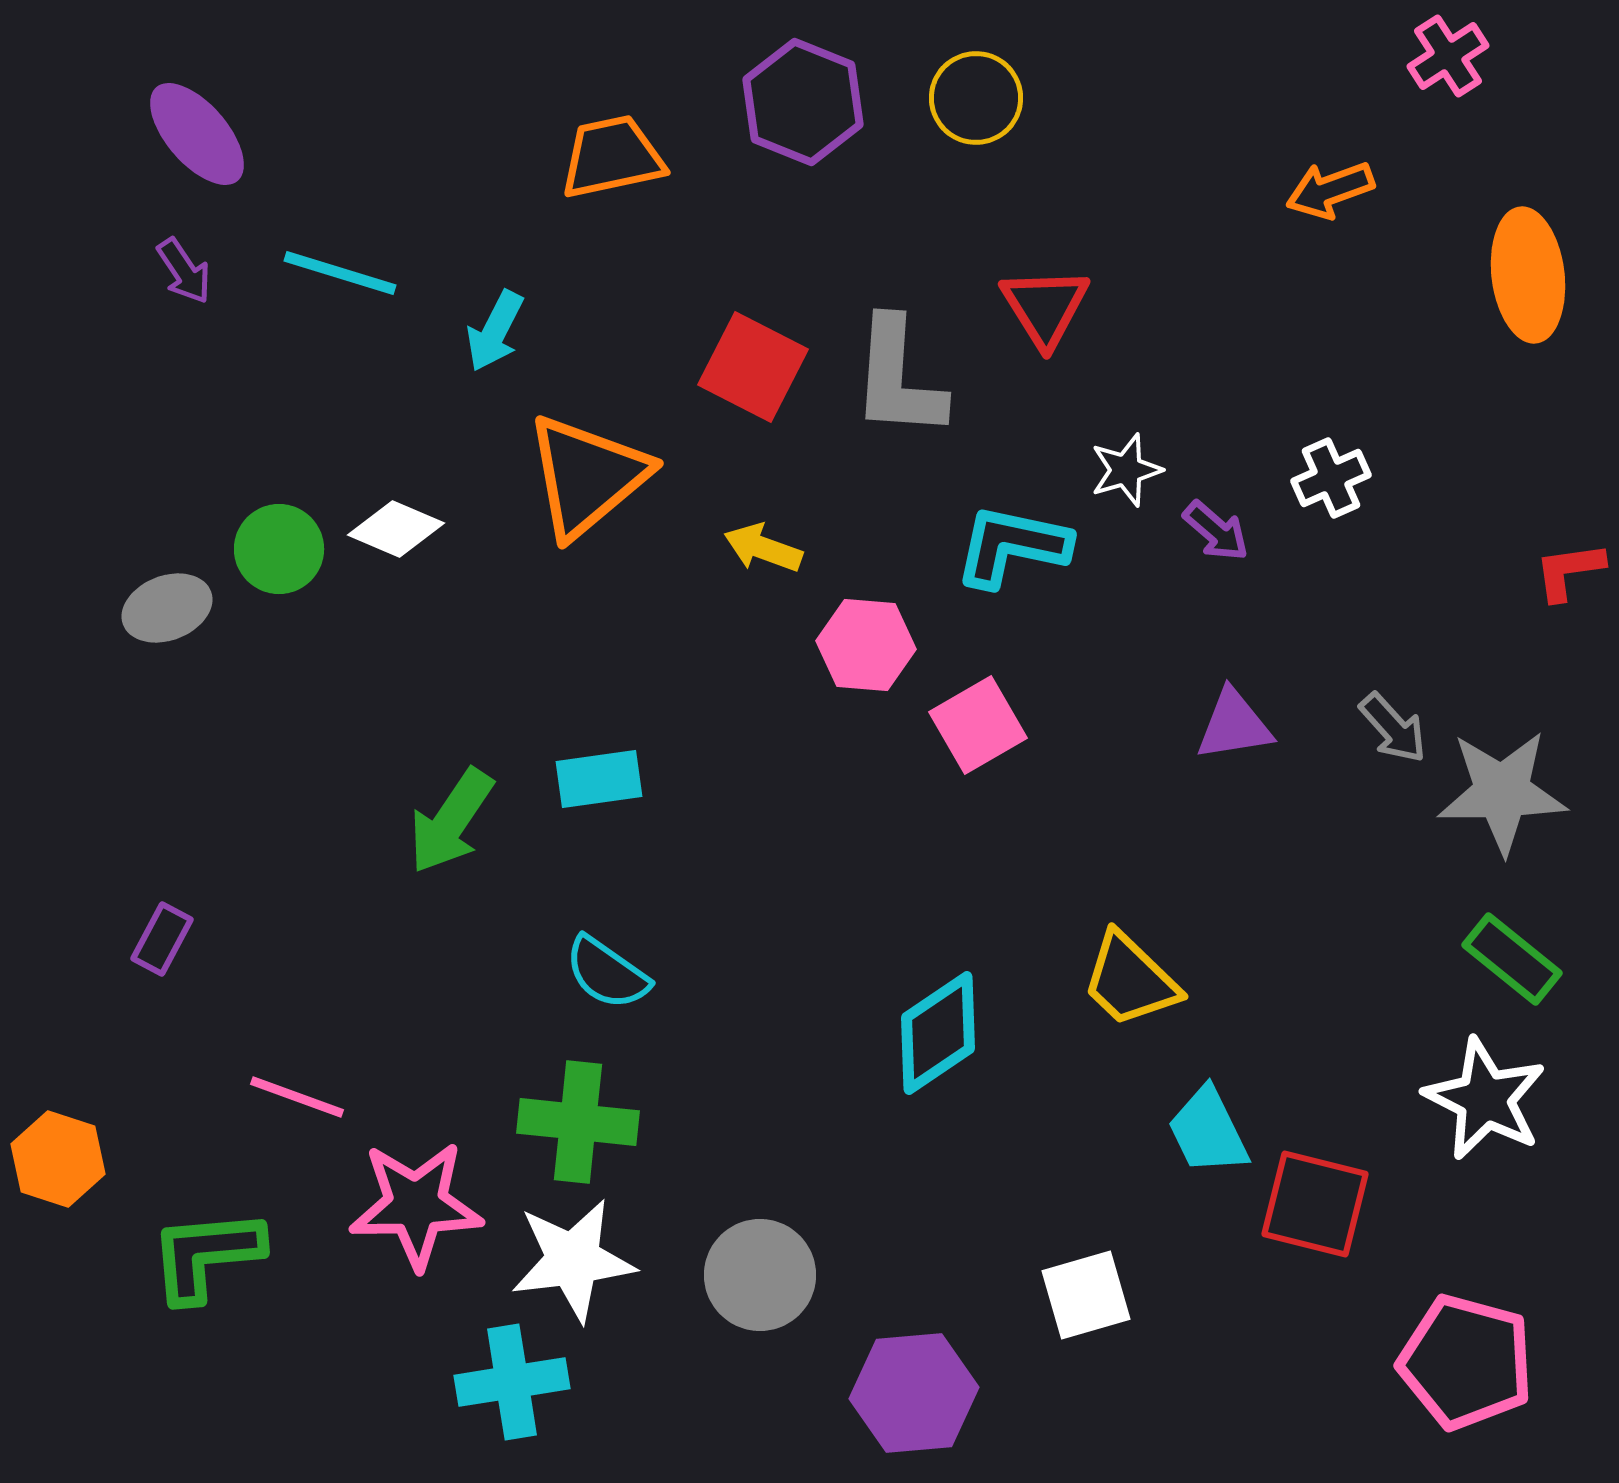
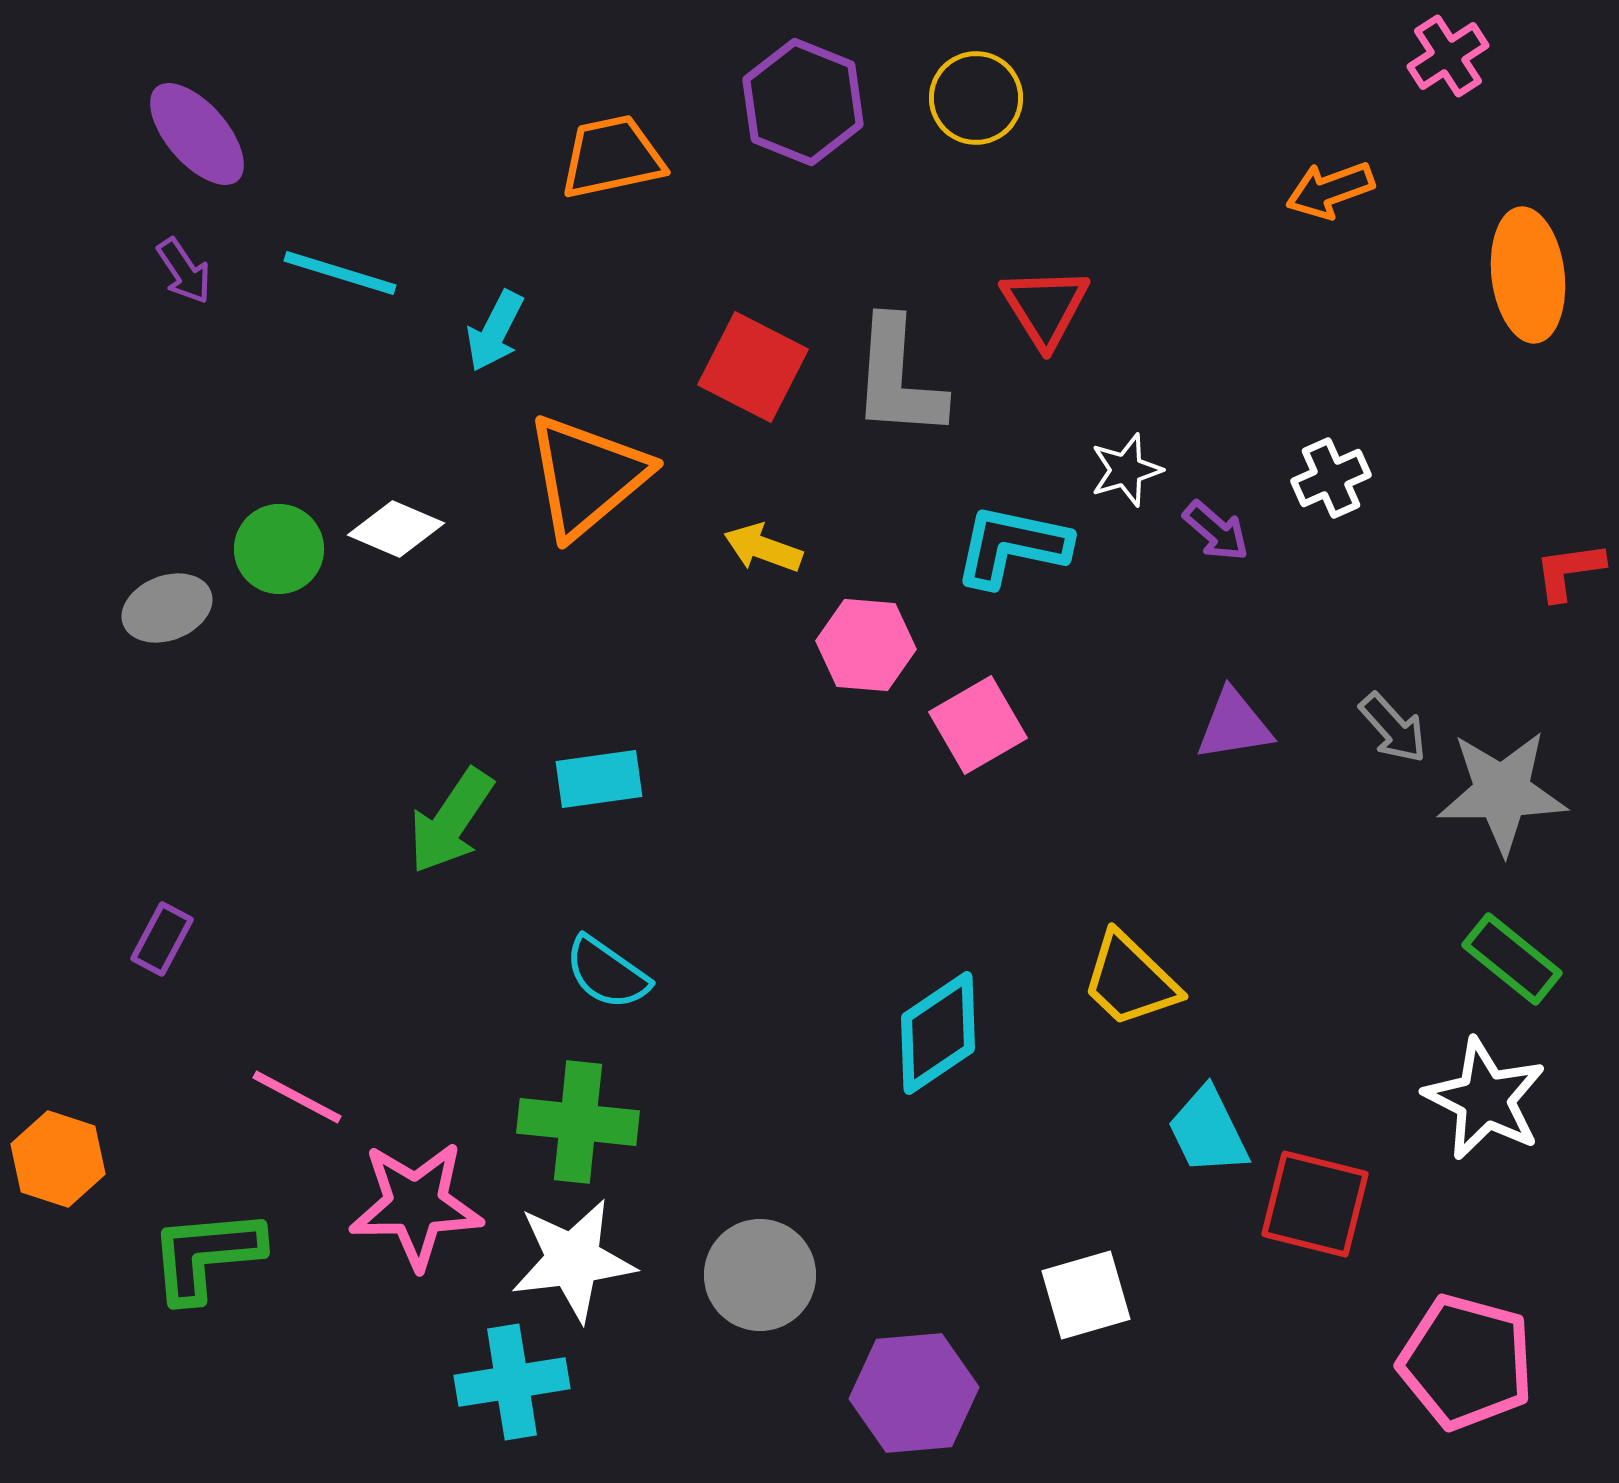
pink line at (297, 1097): rotated 8 degrees clockwise
